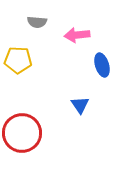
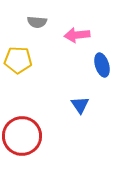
red circle: moved 3 px down
